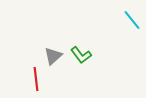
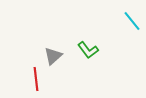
cyan line: moved 1 px down
green L-shape: moved 7 px right, 5 px up
